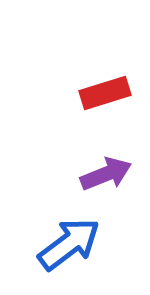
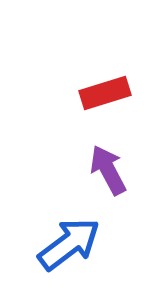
purple arrow: moved 2 px right, 4 px up; rotated 96 degrees counterclockwise
